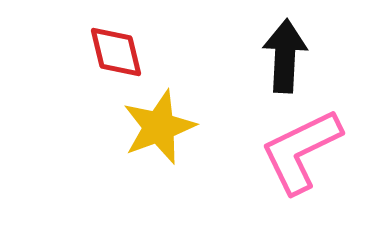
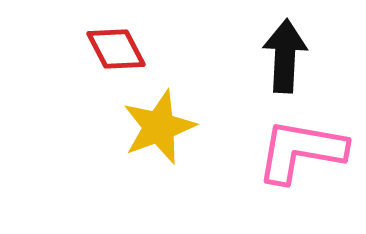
red diamond: moved 3 px up; rotated 14 degrees counterclockwise
pink L-shape: rotated 36 degrees clockwise
